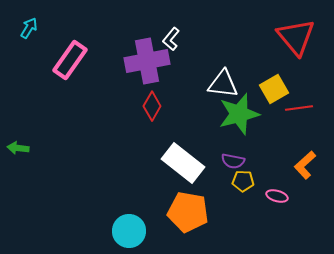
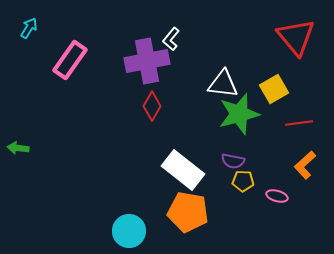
red line: moved 15 px down
white rectangle: moved 7 px down
